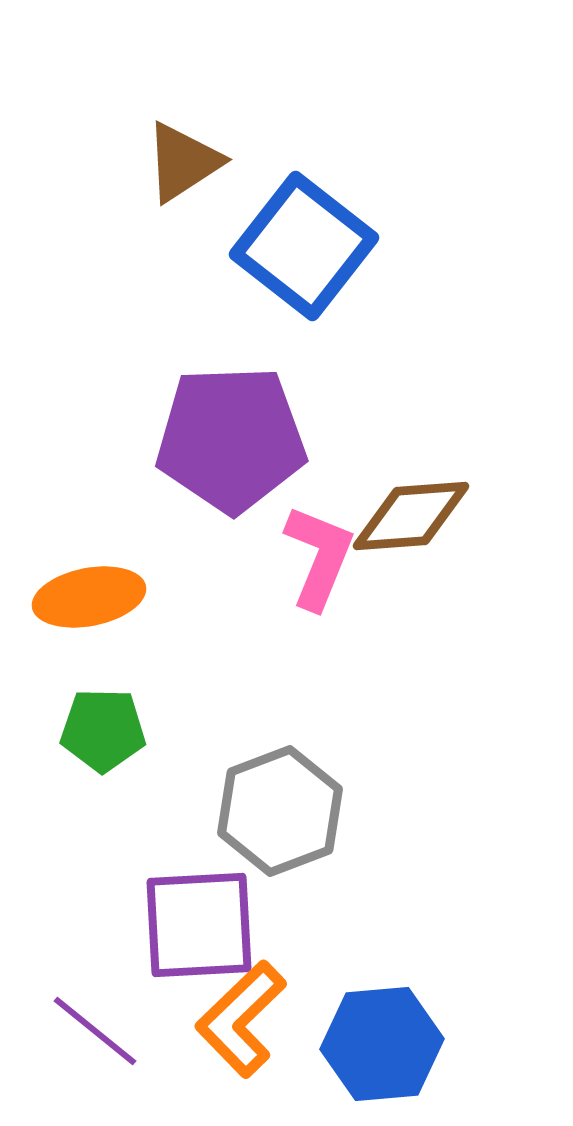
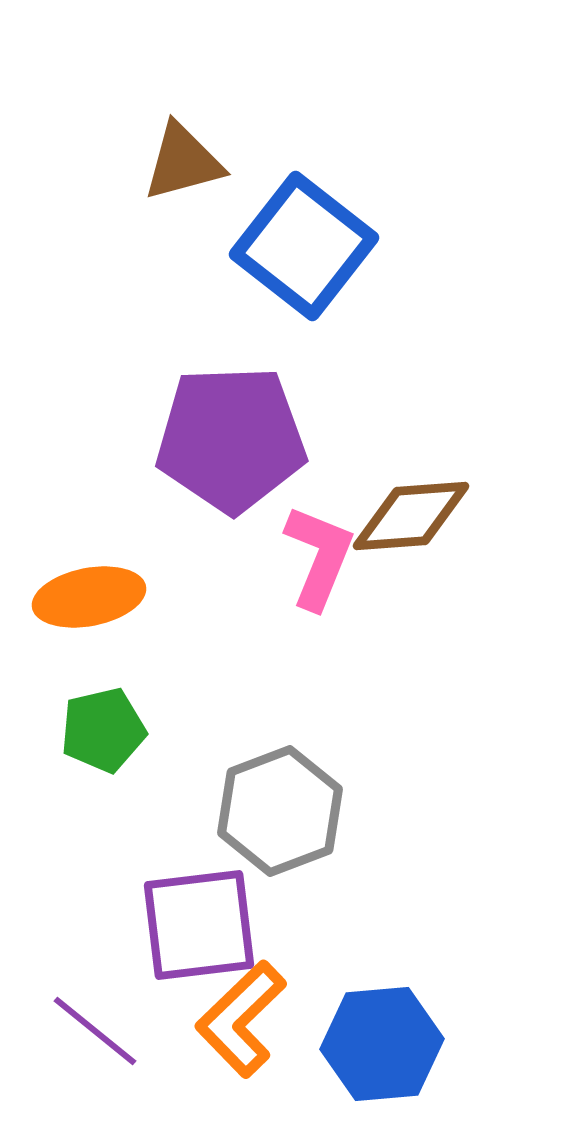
brown triangle: rotated 18 degrees clockwise
green pentagon: rotated 14 degrees counterclockwise
purple square: rotated 4 degrees counterclockwise
